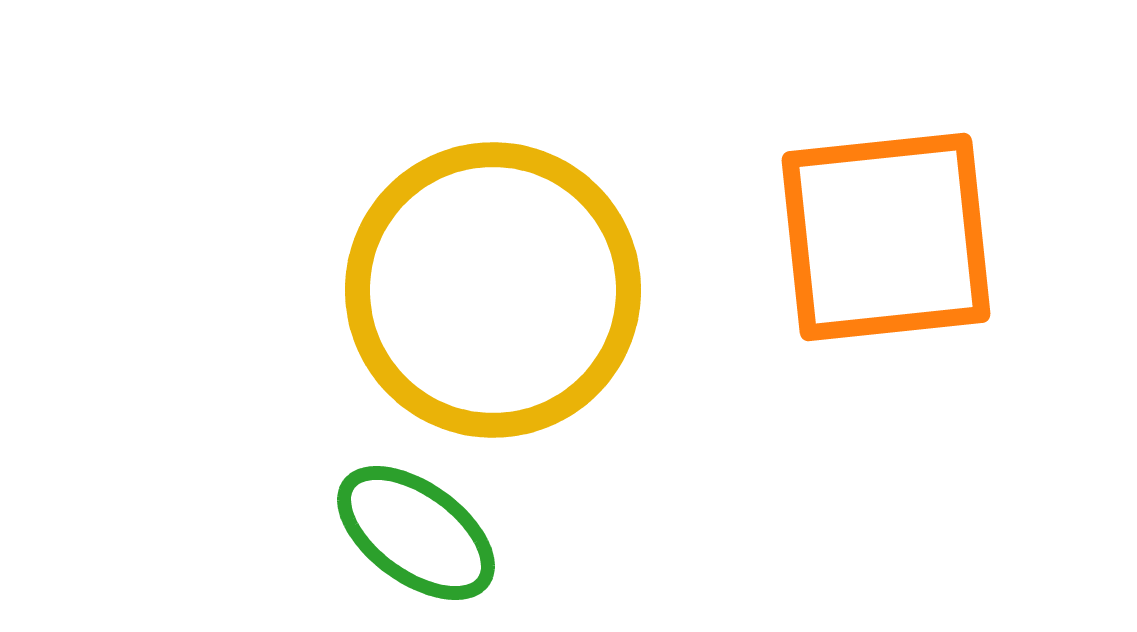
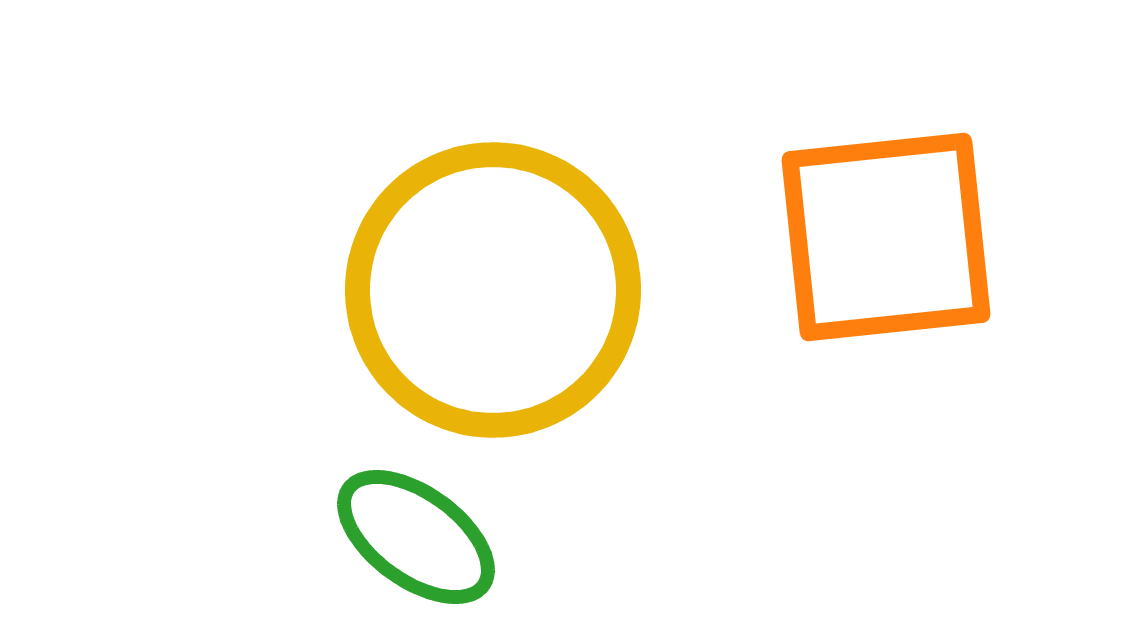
green ellipse: moved 4 px down
